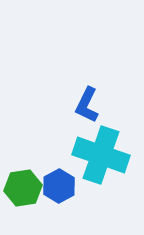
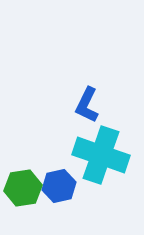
blue hexagon: rotated 16 degrees clockwise
